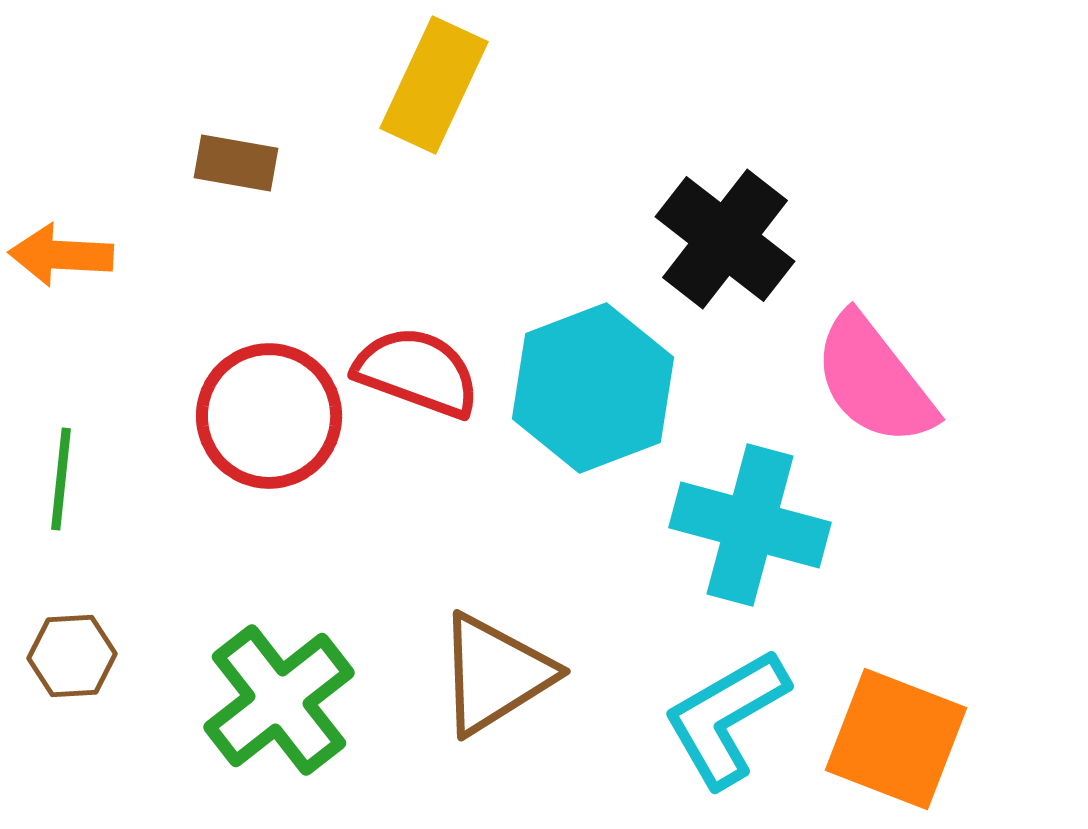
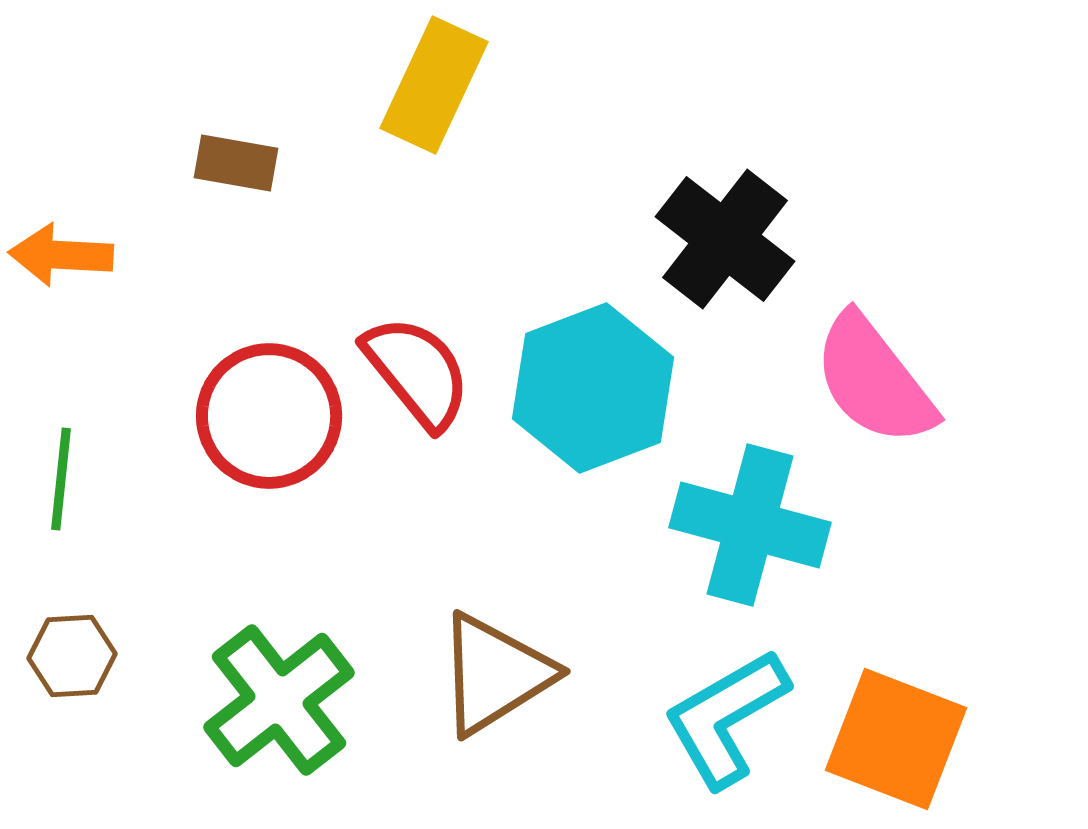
red semicircle: rotated 31 degrees clockwise
